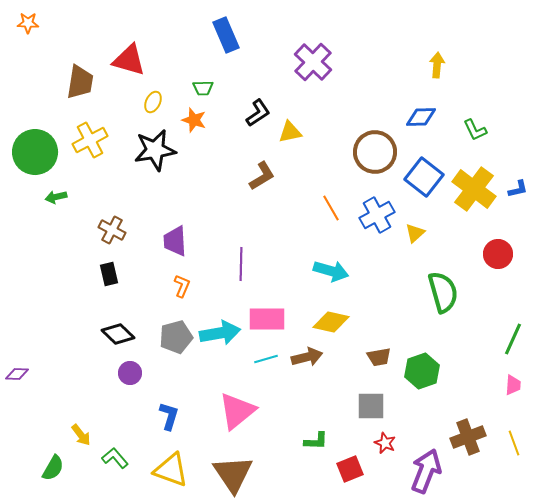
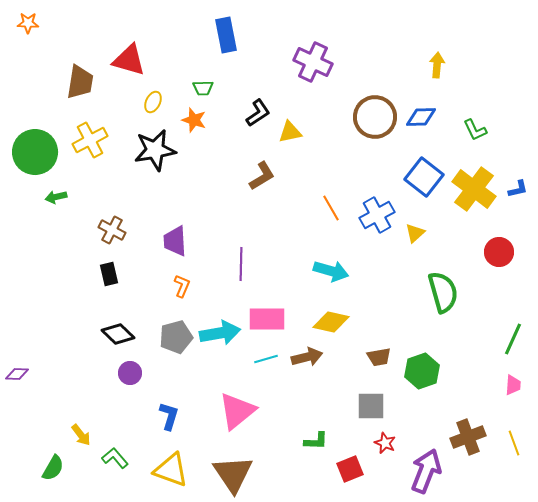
blue rectangle at (226, 35): rotated 12 degrees clockwise
purple cross at (313, 62): rotated 18 degrees counterclockwise
brown circle at (375, 152): moved 35 px up
red circle at (498, 254): moved 1 px right, 2 px up
